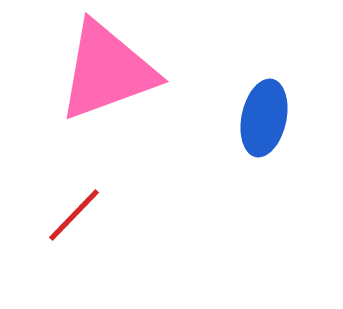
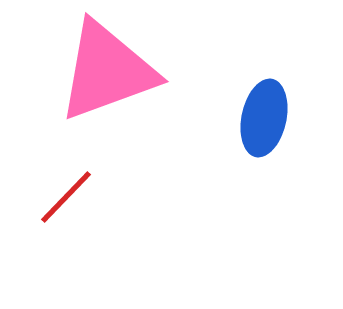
red line: moved 8 px left, 18 px up
